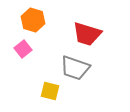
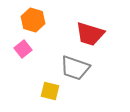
red trapezoid: moved 3 px right
